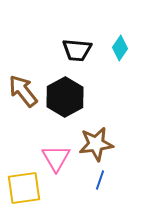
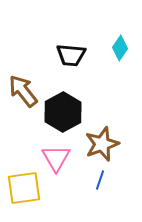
black trapezoid: moved 6 px left, 5 px down
black hexagon: moved 2 px left, 15 px down
brown star: moved 6 px right; rotated 12 degrees counterclockwise
